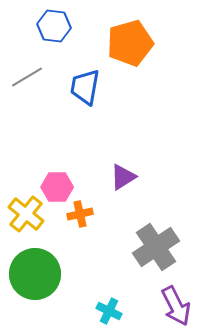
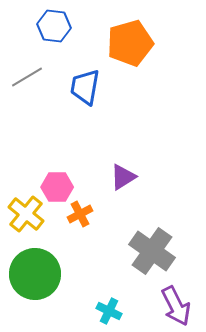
orange cross: rotated 15 degrees counterclockwise
gray cross: moved 4 px left, 4 px down; rotated 21 degrees counterclockwise
